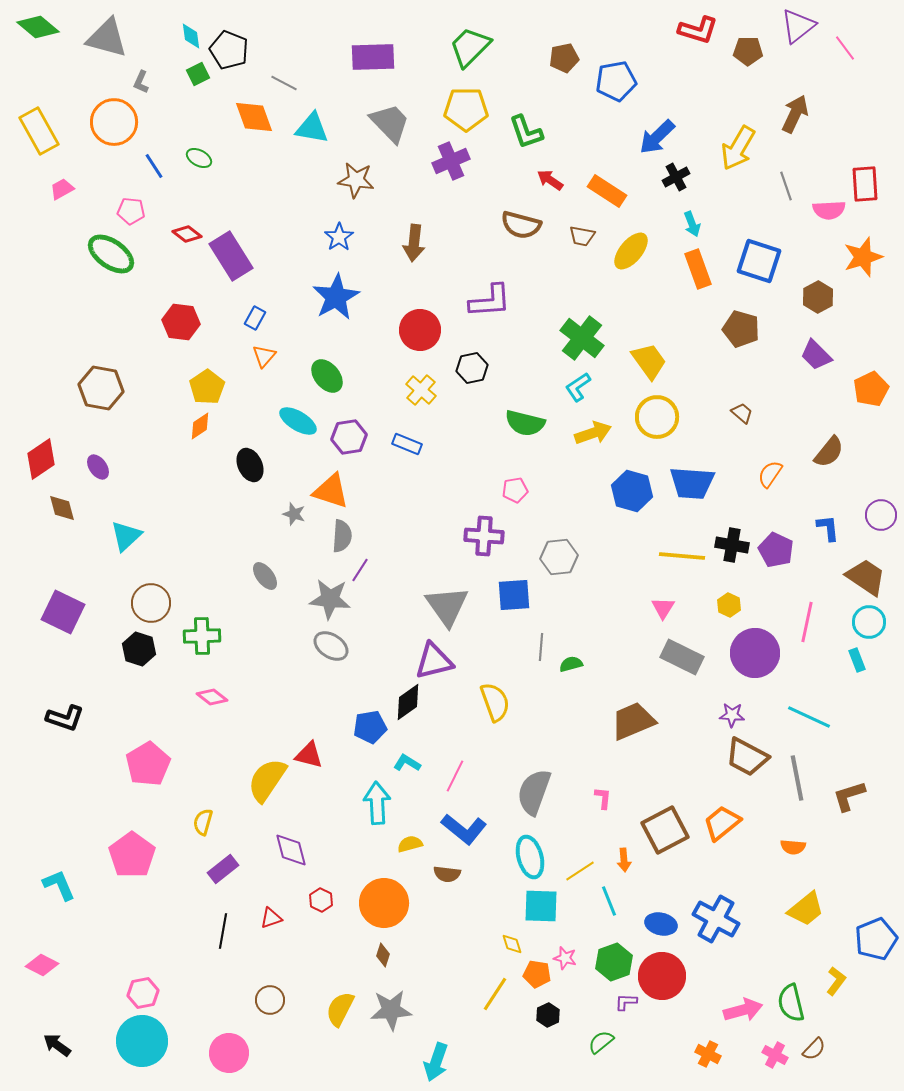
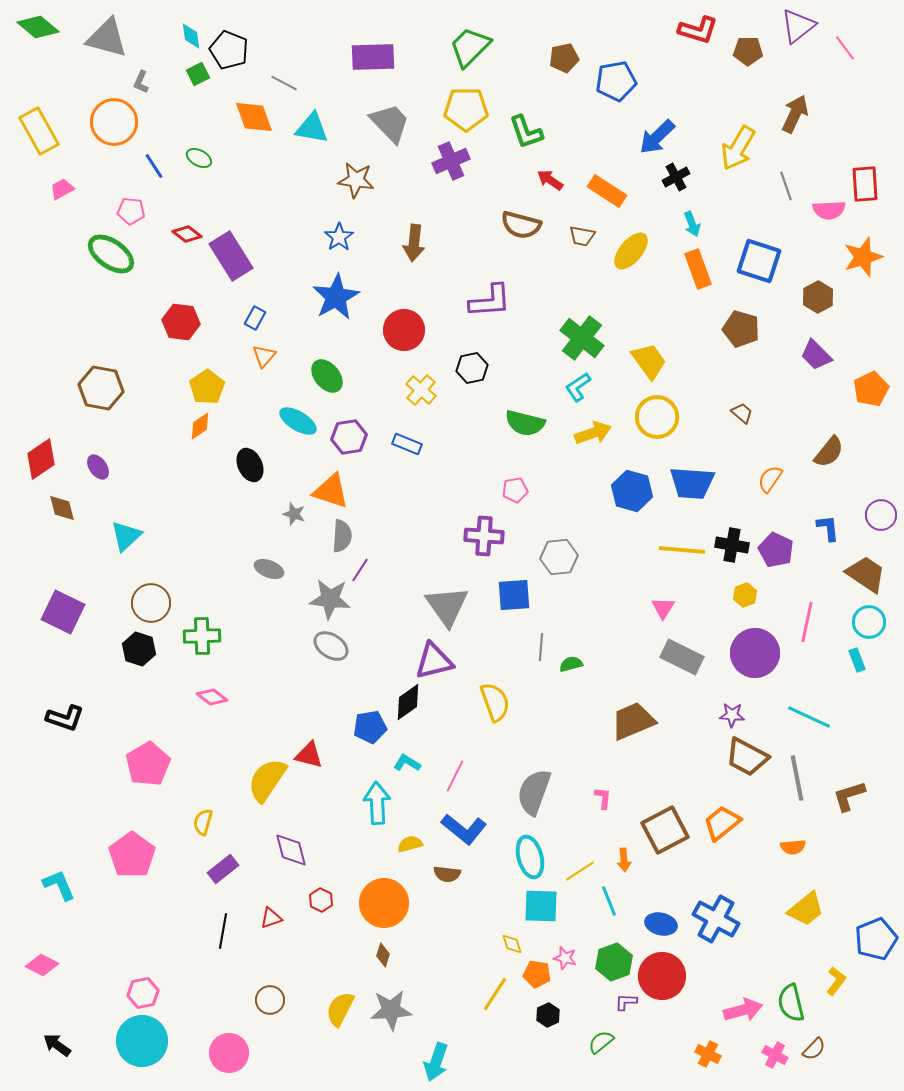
red circle at (420, 330): moved 16 px left
orange semicircle at (770, 474): moved 5 px down
yellow line at (682, 556): moved 6 px up
gray ellipse at (265, 576): moved 4 px right, 7 px up; rotated 32 degrees counterclockwise
brown trapezoid at (866, 577): moved 3 px up
yellow hexagon at (729, 605): moved 16 px right, 10 px up; rotated 15 degrees clockwise
orange semicircle at (793, 847): rotated 10 degrees counterclockwise
